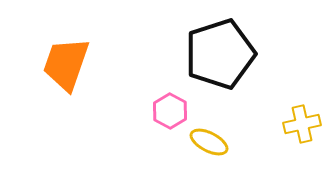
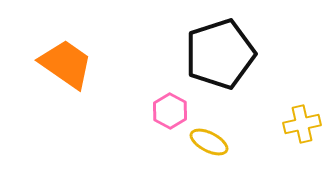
orange trapezoid: rotated 106 degrees clockwise
